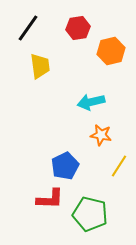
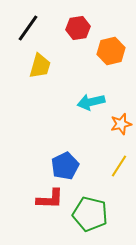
yellow trapezoid: rotated 24 degrees clockwise
orange star: moved 20 px right, 11 px up; rotated 25 degrees counterclockwise
